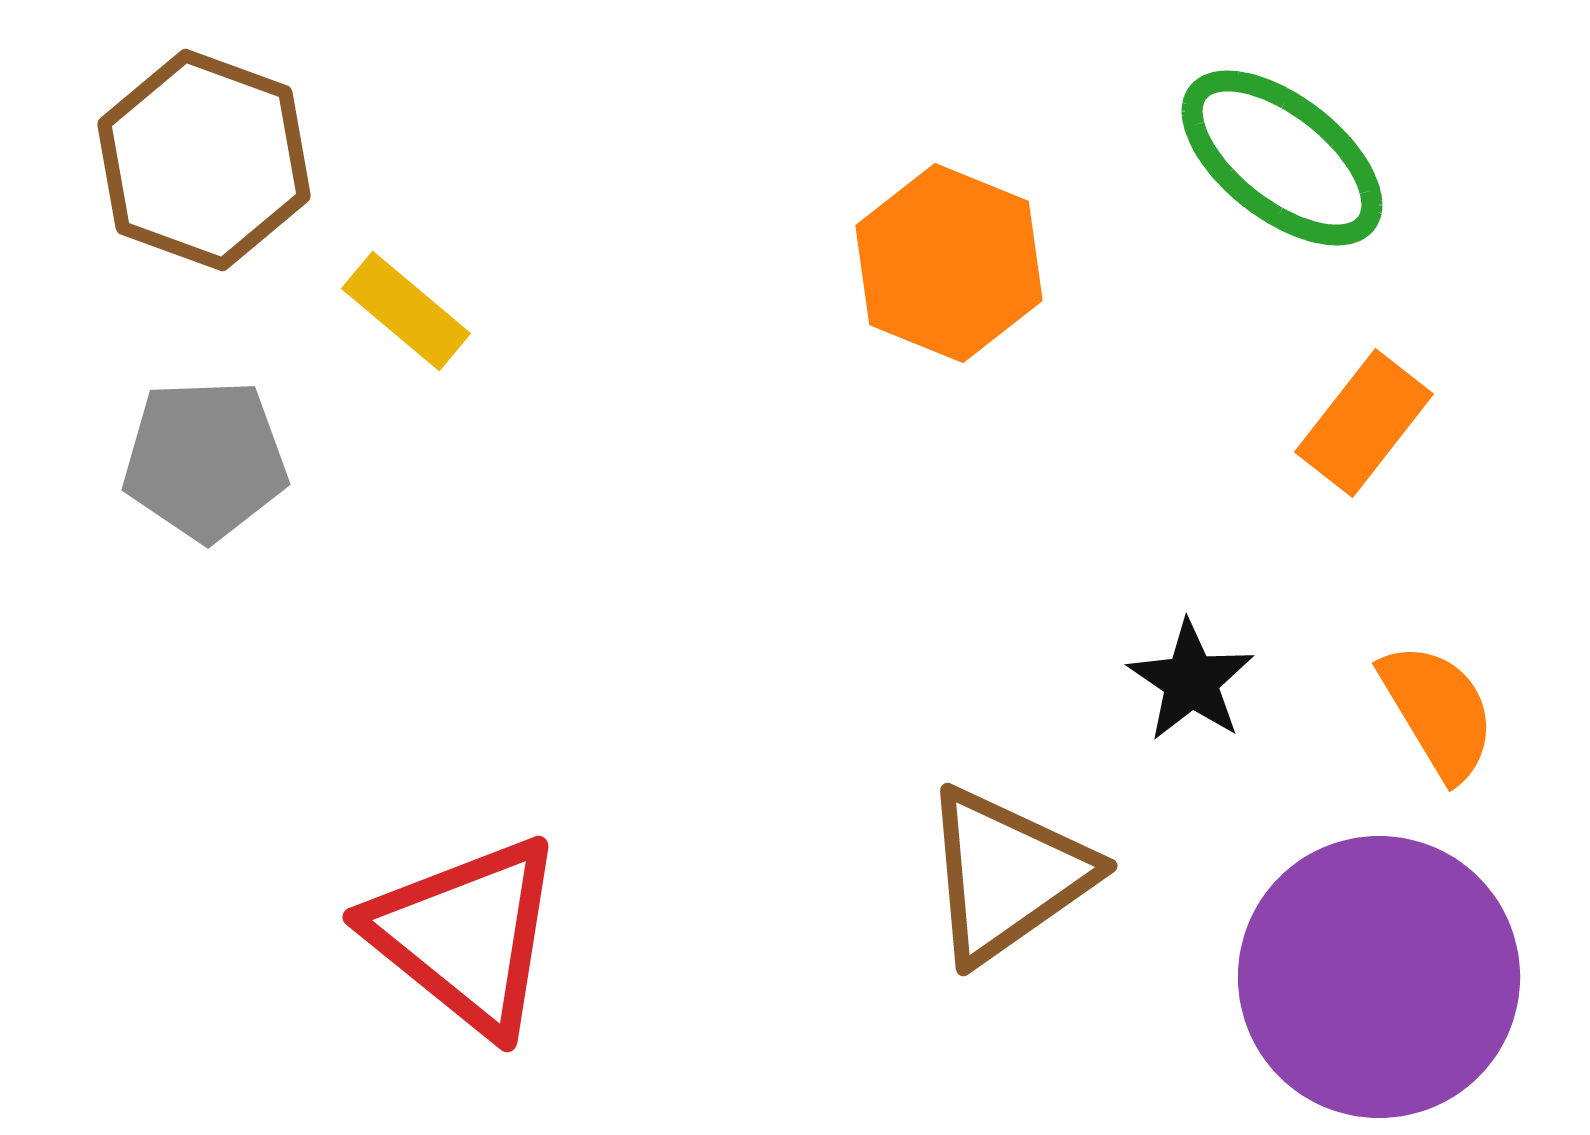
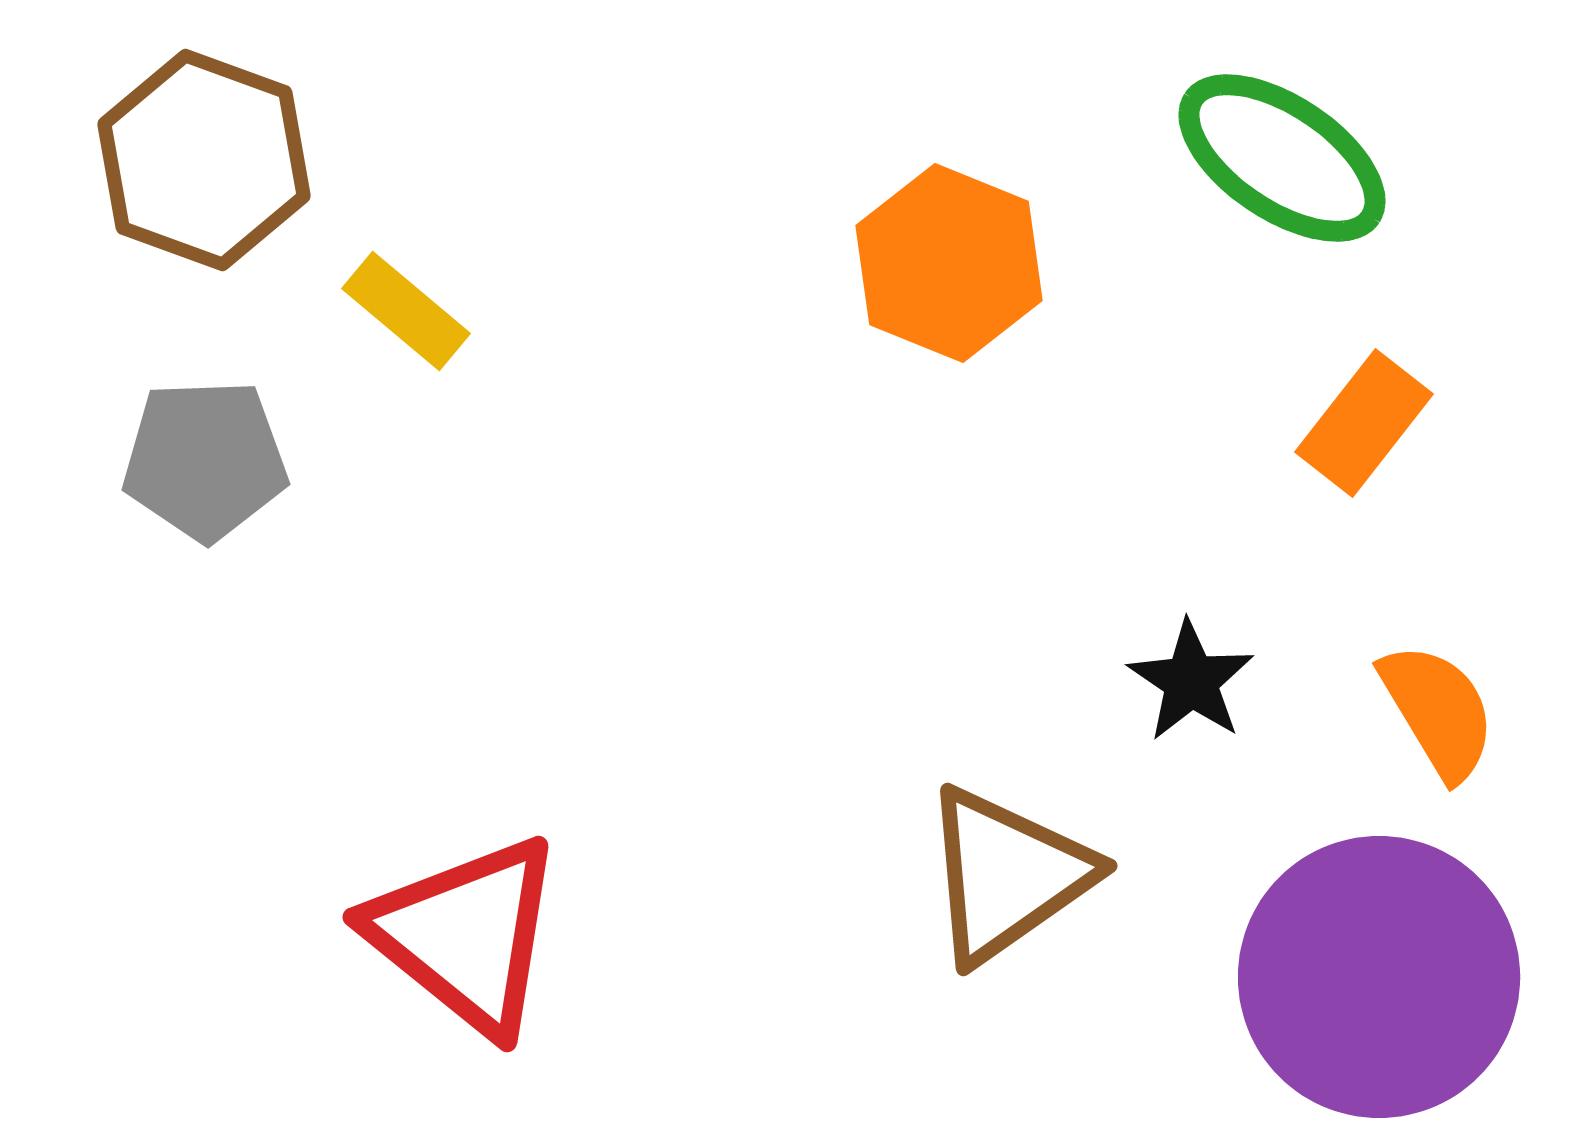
green ellipse: rotated 4 degrees counterclockwise
